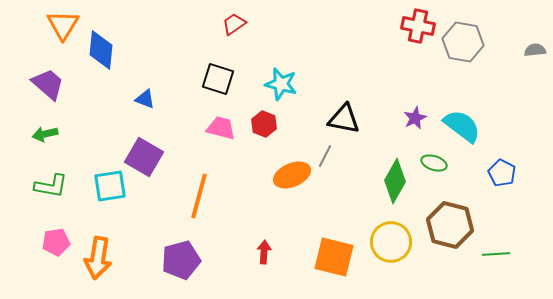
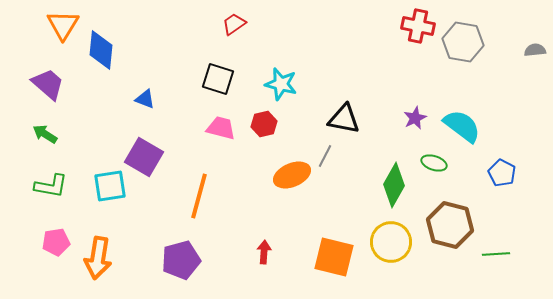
red hexagon: rotated 25 degrees clockwise
green arrow: rotated 45 degrees clockwise
green diamond: moved 1 px left, 4 px down
